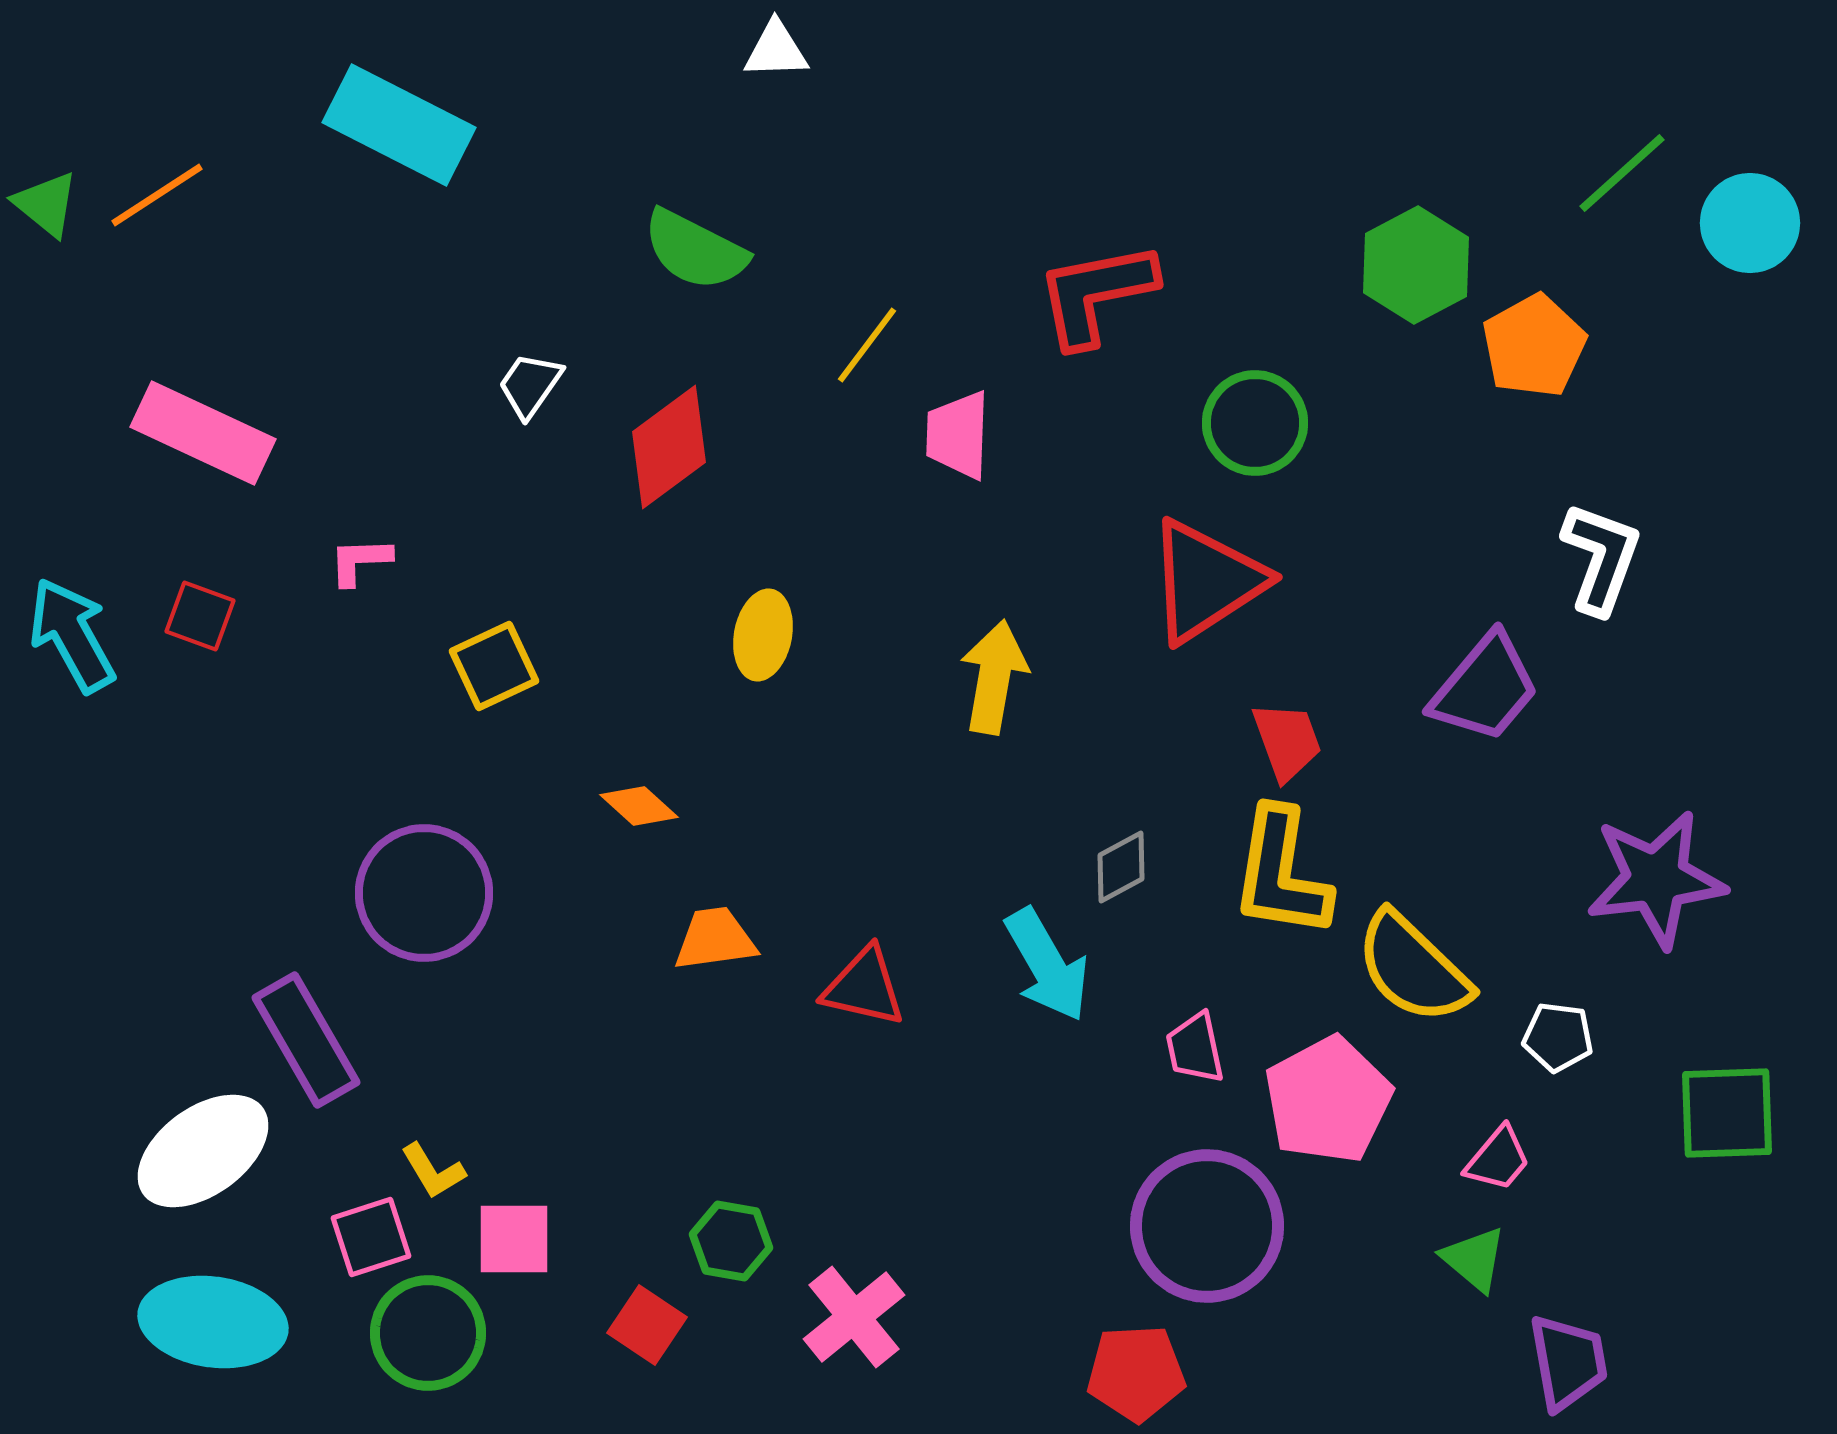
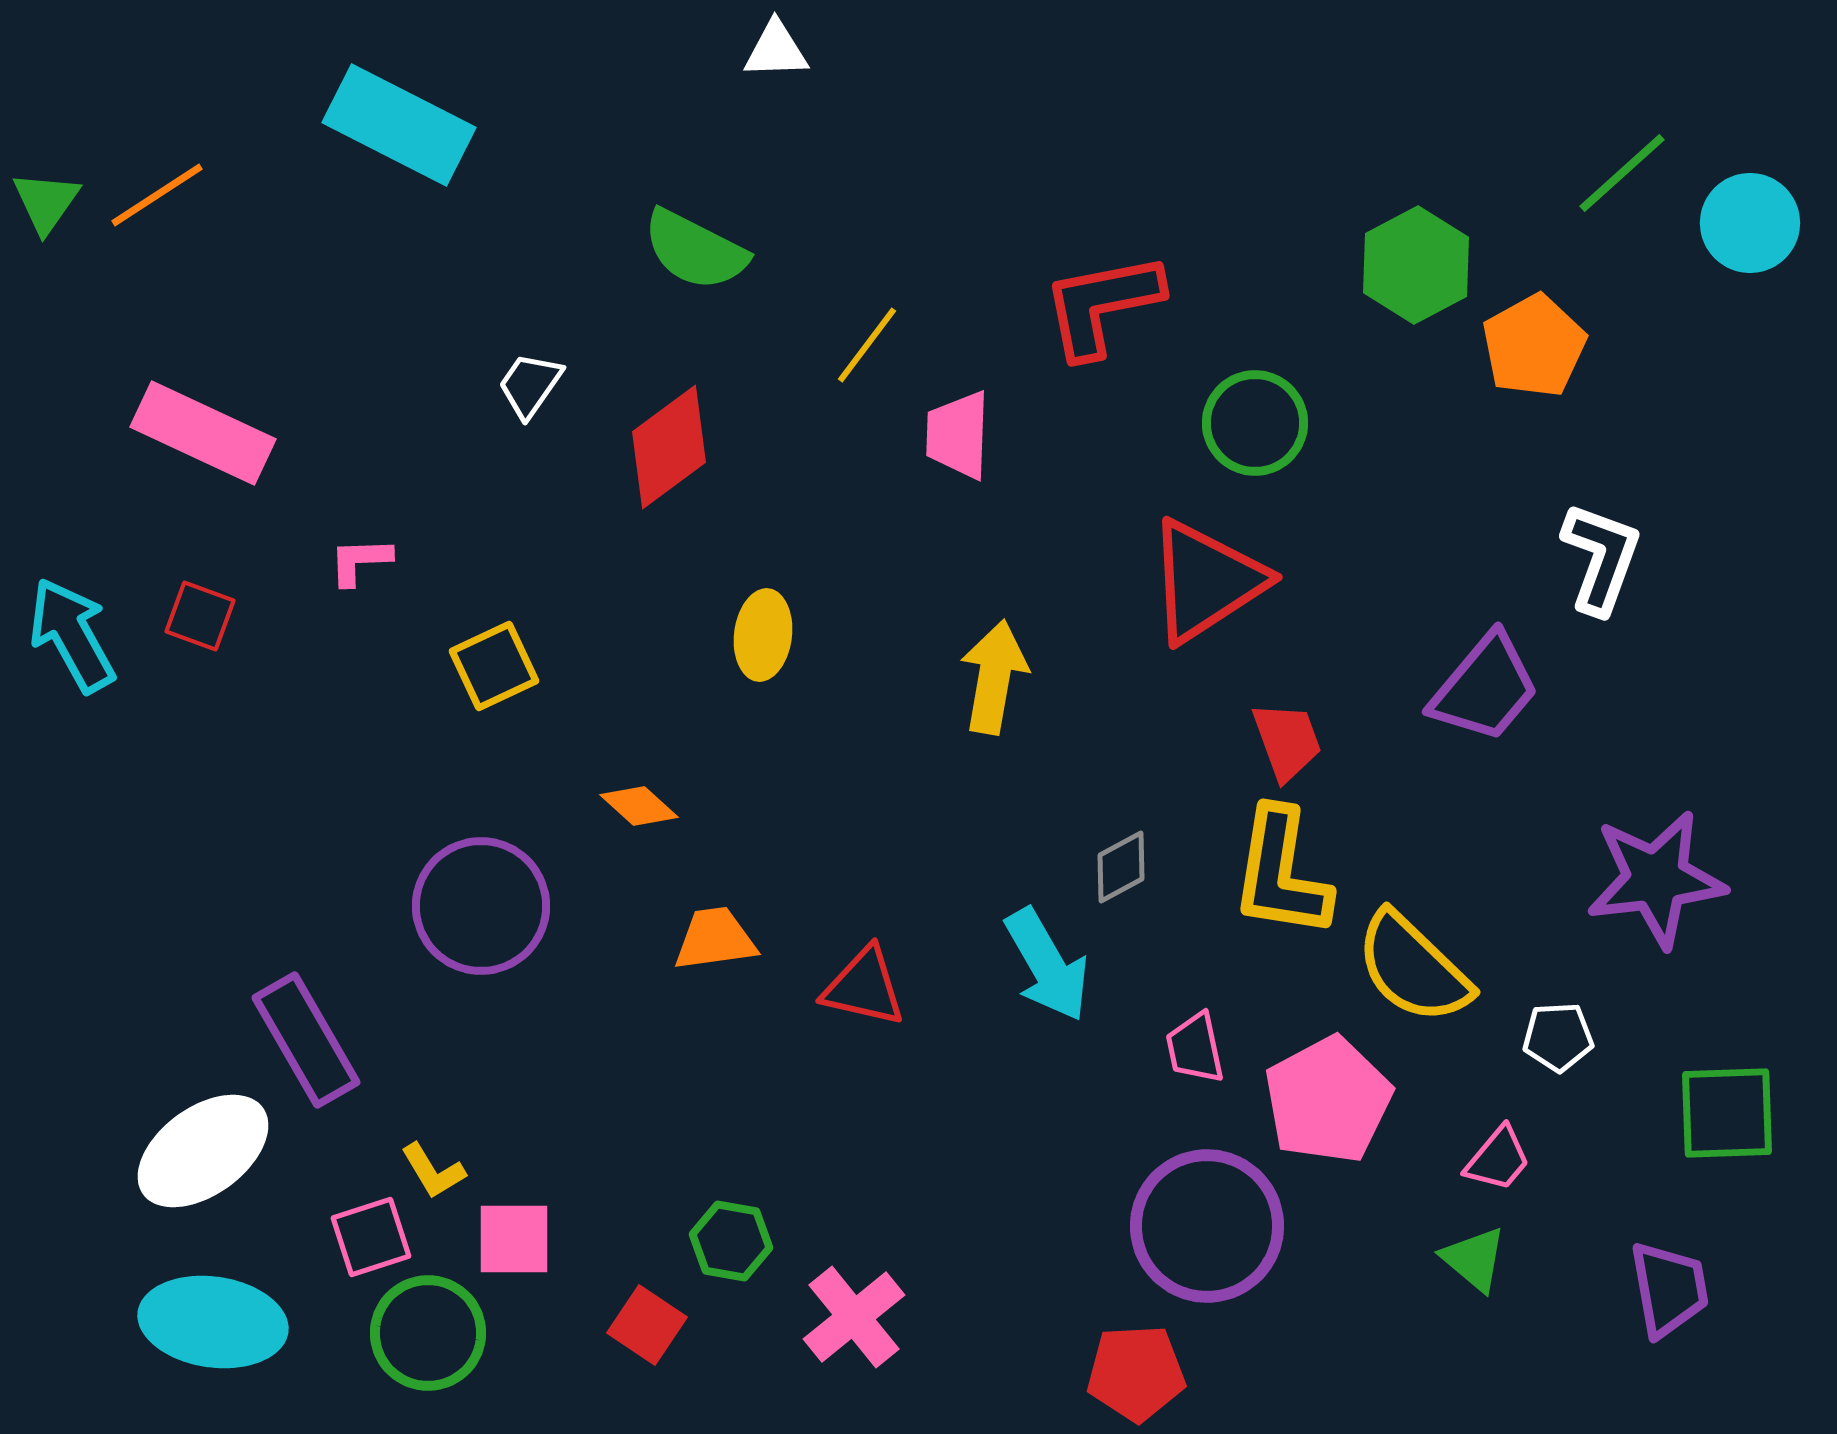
green triangle at (46, 204): moved 2 px up; rotated 26 degrees clockwise
red L-shape at (1096, 294): moved 6 px right, 11 px down
yellow ellipse at (763, 635): rotated 4 degrees counterclockwise
purple circle at (424, 893): moved 57 px right, 13 px down
white pentagon at (1558, 1037): rotated 10 degrees counterclockwise
purple trapezoid at (1568, 1362): moved 101 px right, 73 px up
